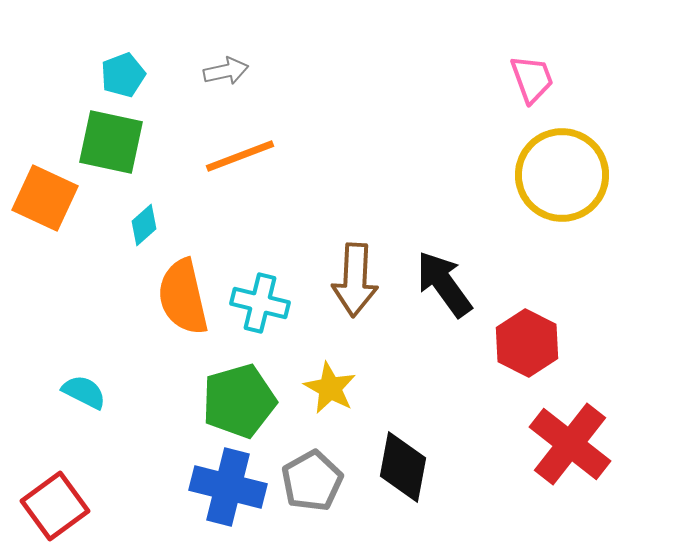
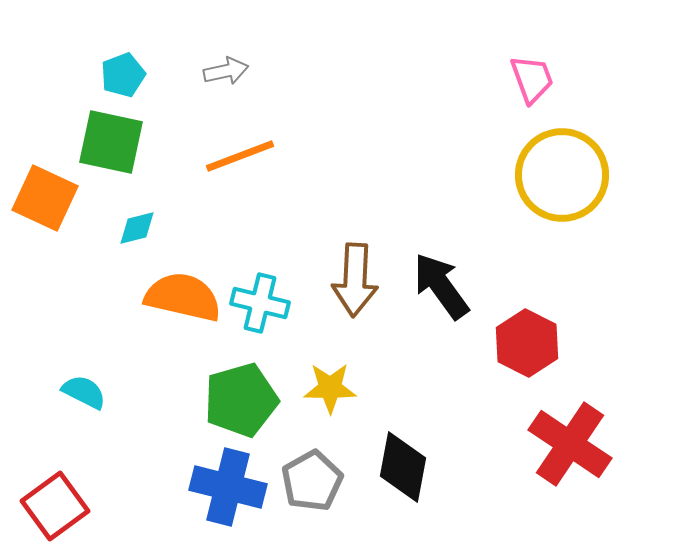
cyan diamond: moved 7 px left, 3 px down; rotated 27 degrees clockwise
black arrow: moved 3 px left, 2 px down
orange semicircle: rotated 116 degrees clockwise
yellow star: rotated 28 degrees counterclockwise
green pentagon: moved 2 px right, 1 px up
red cross: rotated 4 degrees counterclockwise
